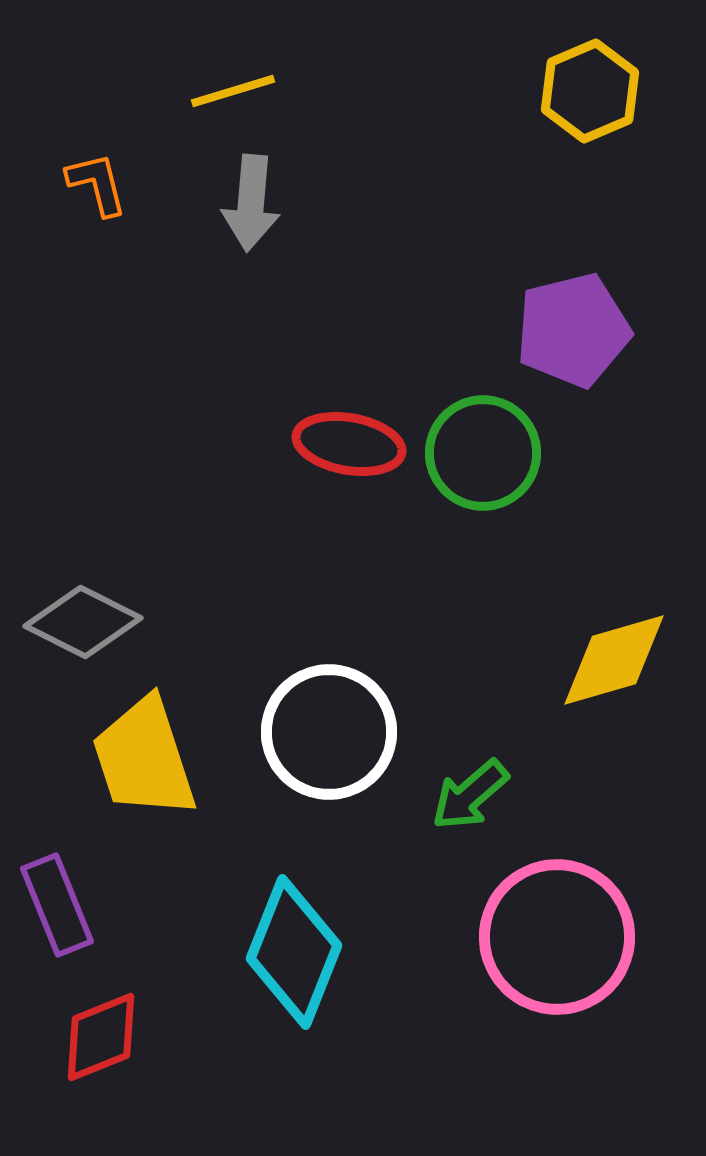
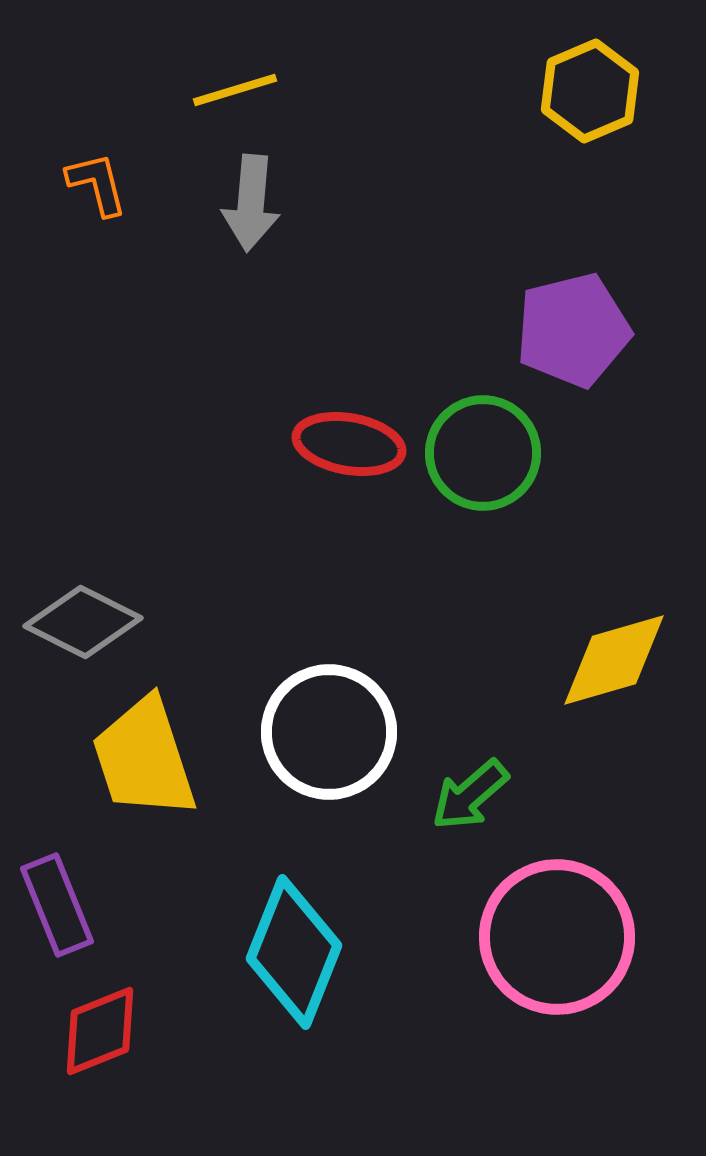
yellow line: moved 2 px right, 1 px up
red diamond: moved 1 px left, 6 px up
